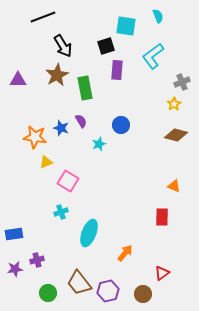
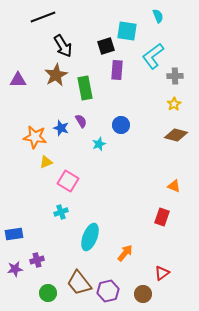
cyan square: moved 1 px right, 5 px down
brown star: moved 1 px left
gray cross: moved 7 px left, 6 px up; rotated 21 degrees clockwise
red rectangle: rotated 18 degrees clockwise
cyan ellipse: moved 1 px right, 4 px down
